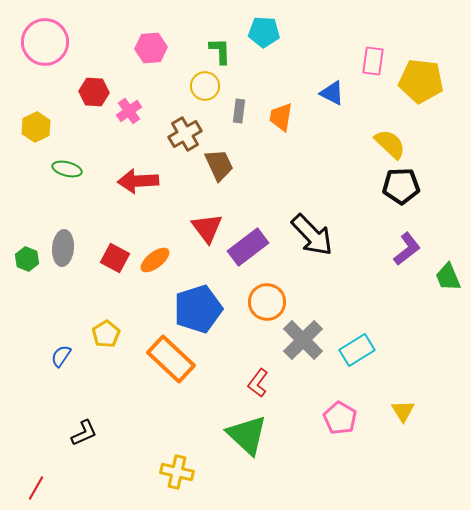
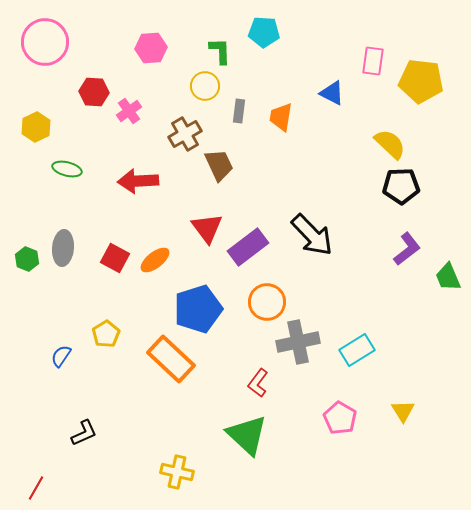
gray cross at (303, 340): moved 5 px left, 2 px down; rotated 33 degrees clockwise
